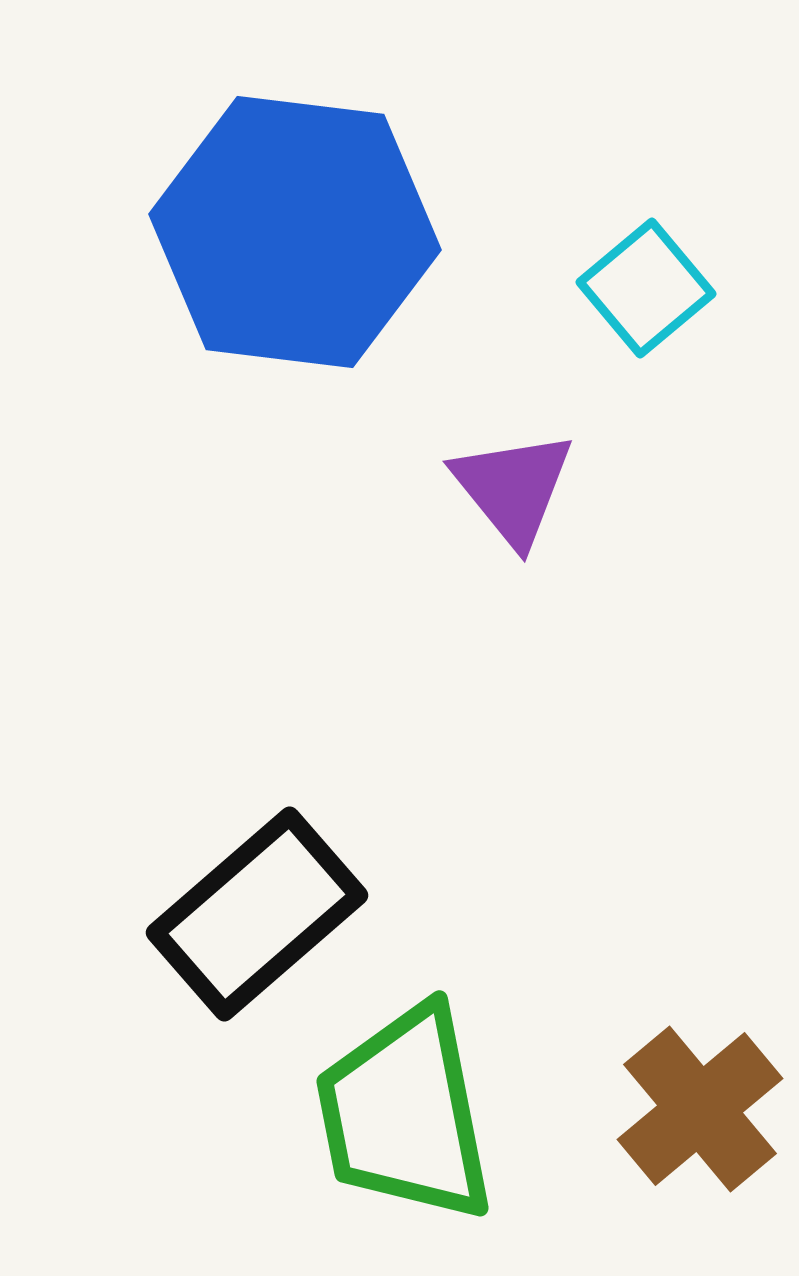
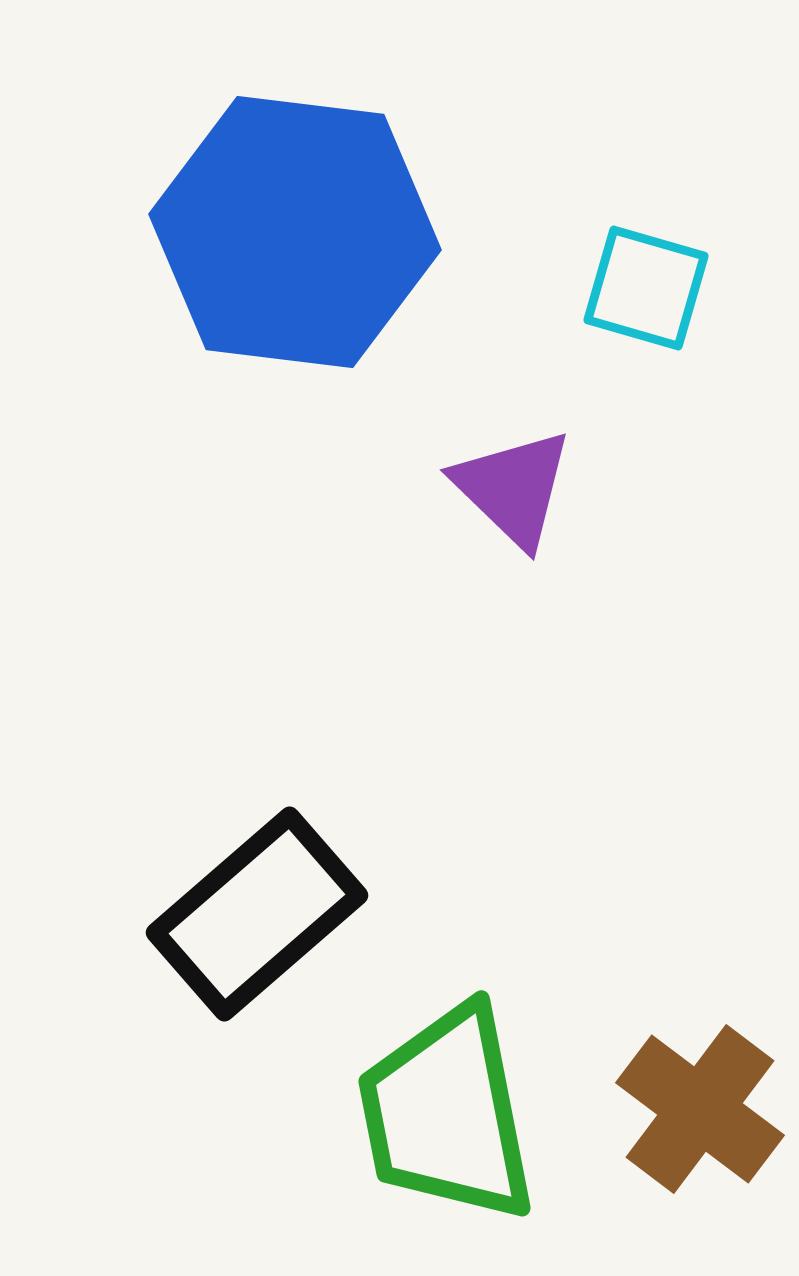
cyan square: rotated 34 degrees counterclockwise
purple triangle: rotated 7 degrees counterclockwise
brown cross: rotated 13 degrees counterclockwise
green trapezoid: moved 42 px right
